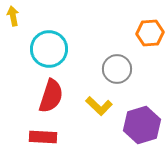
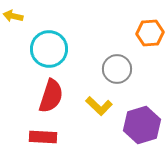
yellow arrow: rotated 66 degrees counterclockwise
